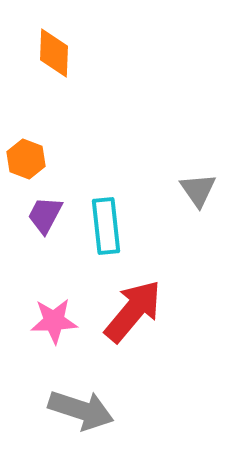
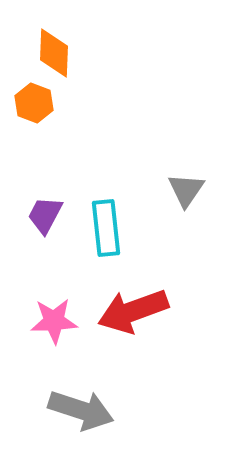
orange hexagon: moved 8 px right, 56 px up
gray triangle: moved 12 px left; rotated 9 degrees clockwise
cyan rectangle: moved 2 px down
red arrow: rotated 150 degrees counterclockwise
